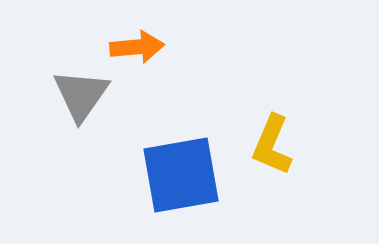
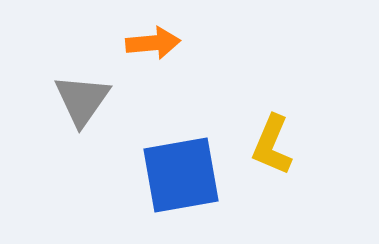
orange arrow: moved 16 px right, 4 px up
gray triangle: moved 1 px right, 5 px down
